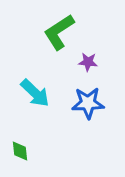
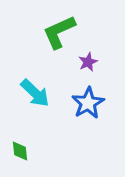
green L-shape: rotated 9 degrees clockwise
purple star: rotated 30 degrees counterclockwise
blue star: rotated 28 degrees counterclockwise
